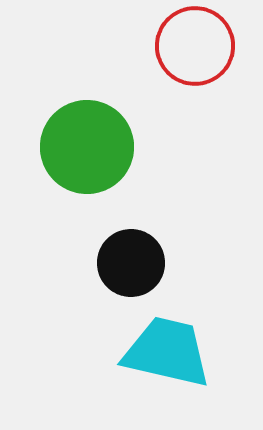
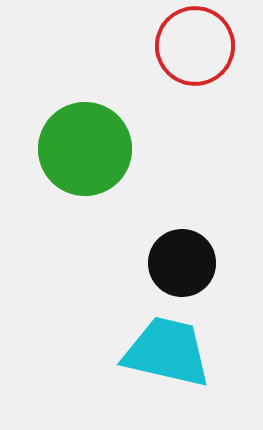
green circle: moved 2 px left, 2 px down
black circle: moved 51 px right
